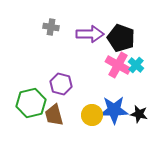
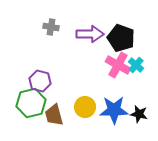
purple hexagon: moved 21 px left, 3 px up
yellow circle: moved 7 px left, 8 px up
